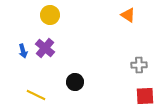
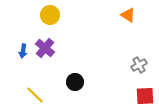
blue arrow: rotated 24 degrees clockwise
gray cross: rotated 28 degrees counterclockwise
yellow line: moved 1 px left; rotated 18 degrees clockwise
